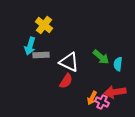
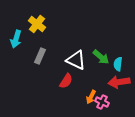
yellow cross: moved 7 px left, 1 px up
cyan arrow: moved 14 px left, 7 px up
gray rectangle: moved 1 px left, 1 px down; rotated 63 degrees counterclockwise
white triangle: moved 7 px right, 2 px up
red arrow: moved 4 px right, 10 px up
orange arrow: moved 1 px left, 1 px up
